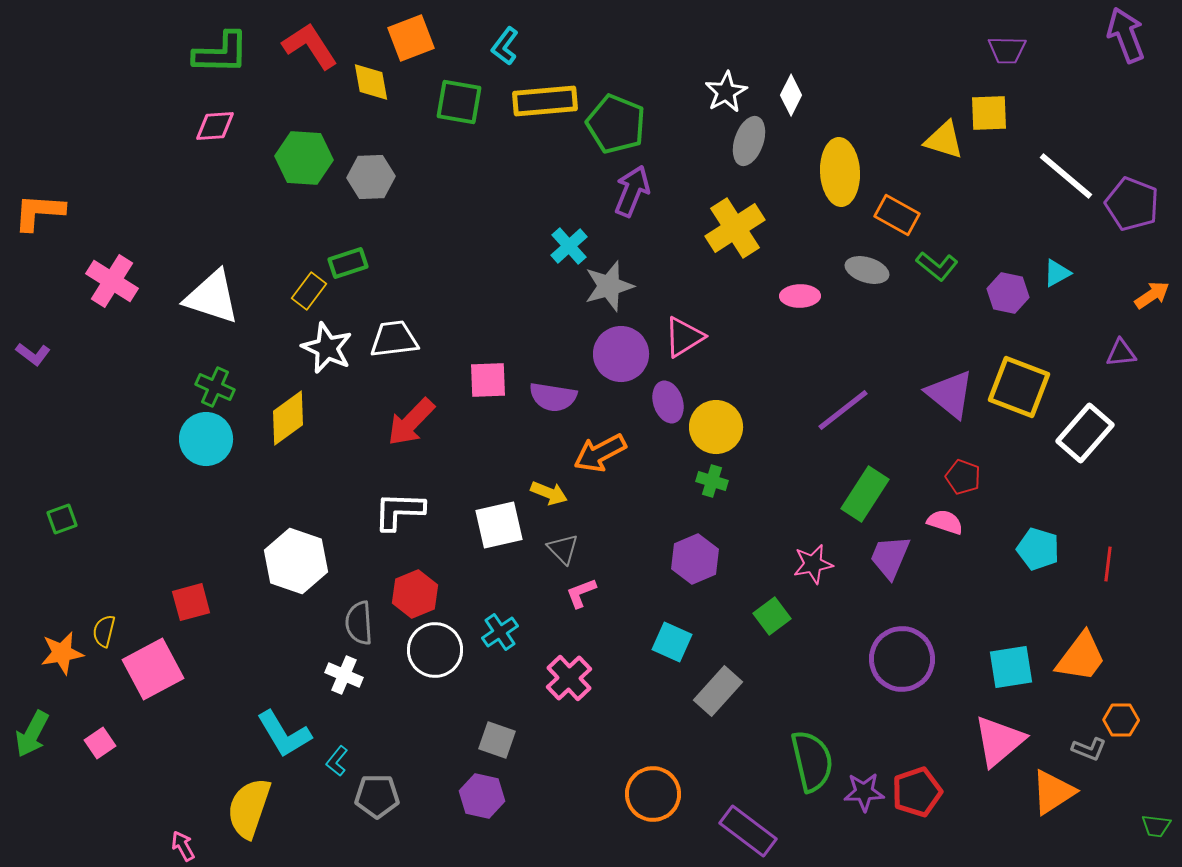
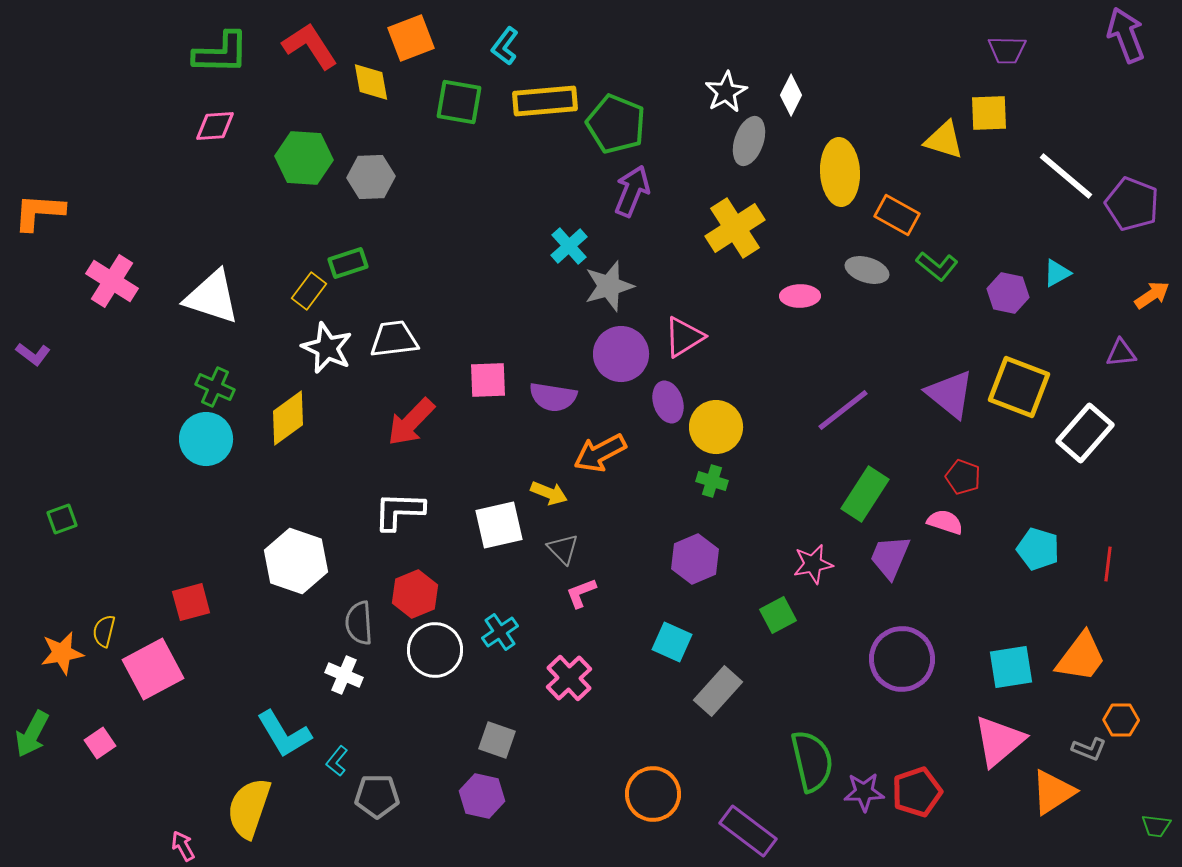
green square at (772, 616): moved 6 px right, 1 px up; rotated 9 degrees clockwise
